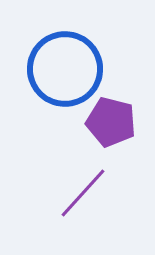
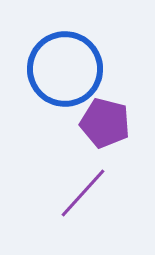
purple pentagon: moved 6 px left, 1 px down
